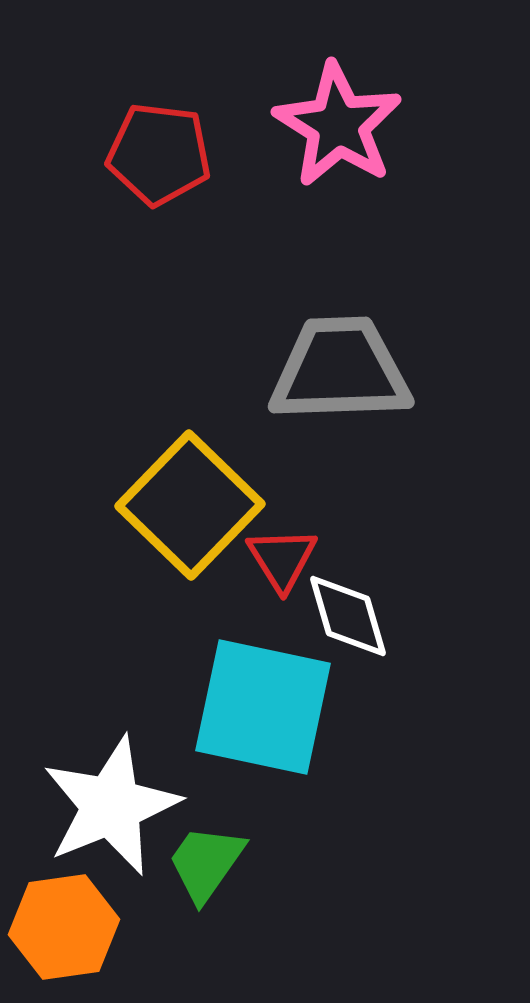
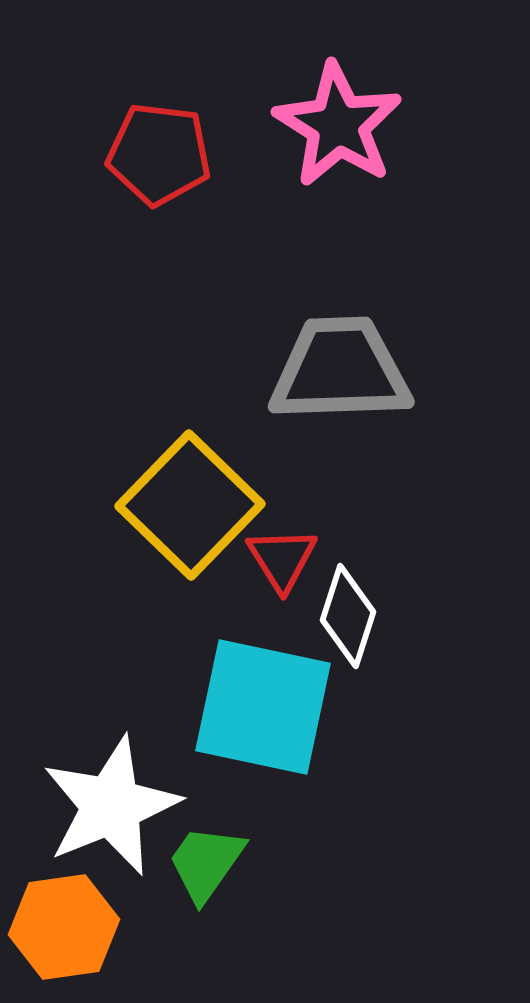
white diamond: rotated 34 degrees clockwise
